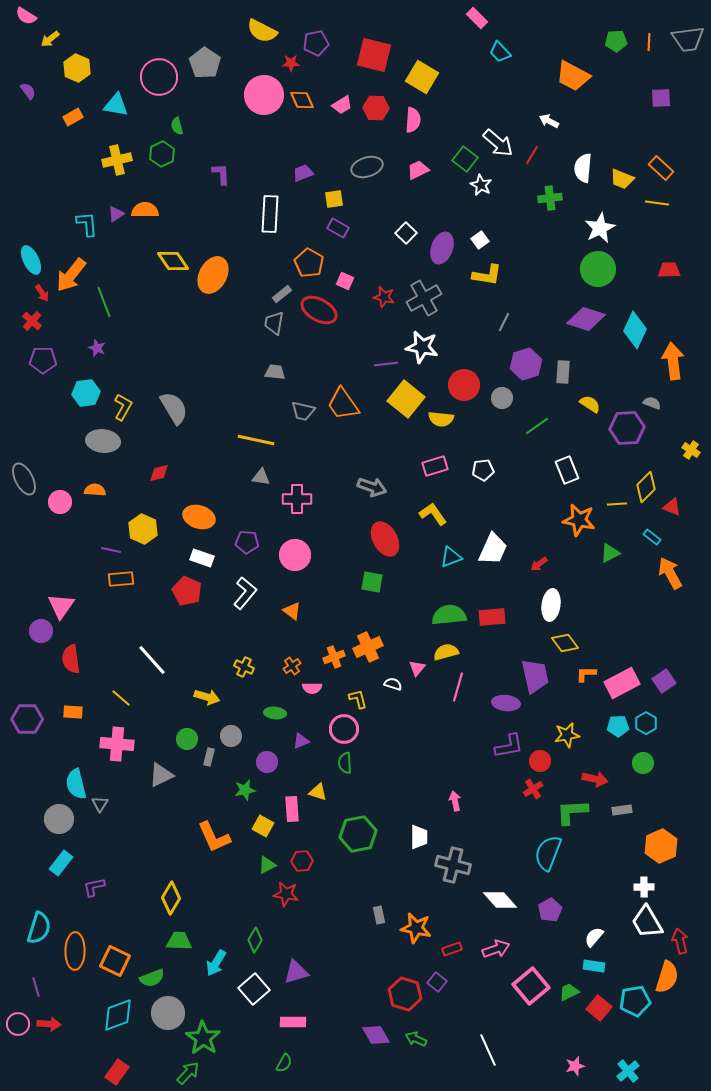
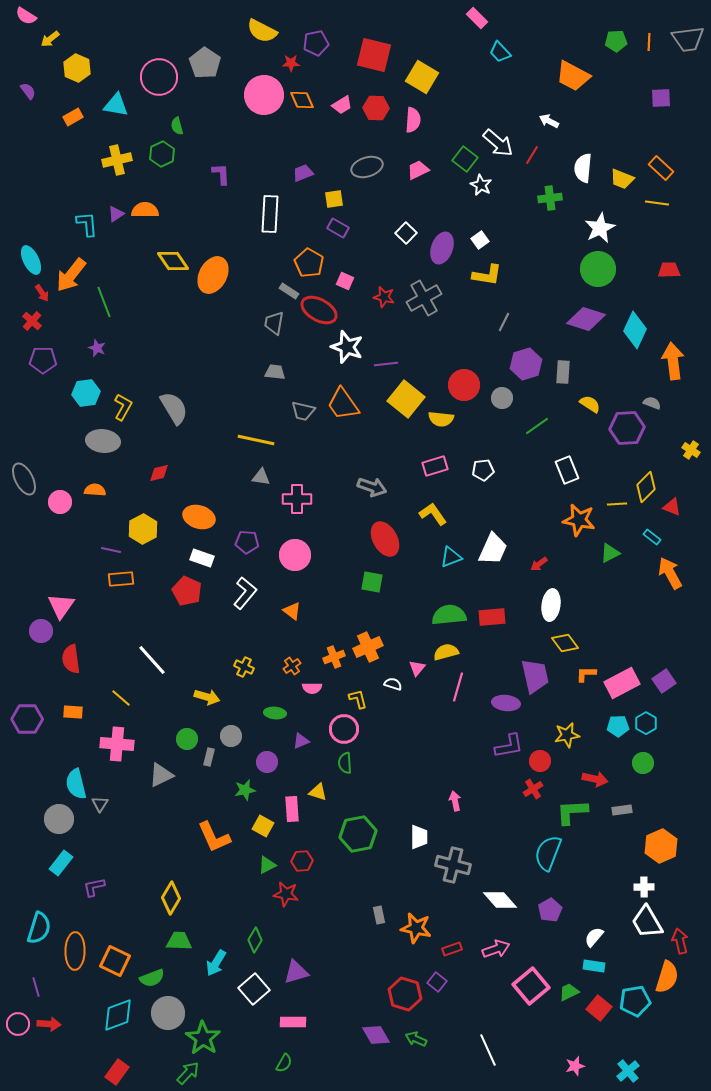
gray rectangle at (282, 294): moved 7 px right, 3 px up; rotated 72 degrees clockwise
white star at (422, 347): moved 75 px left; rotated 8 degrees clockwise
yellow hexagon at (143, 529): rotated 8 degrees clockwise
